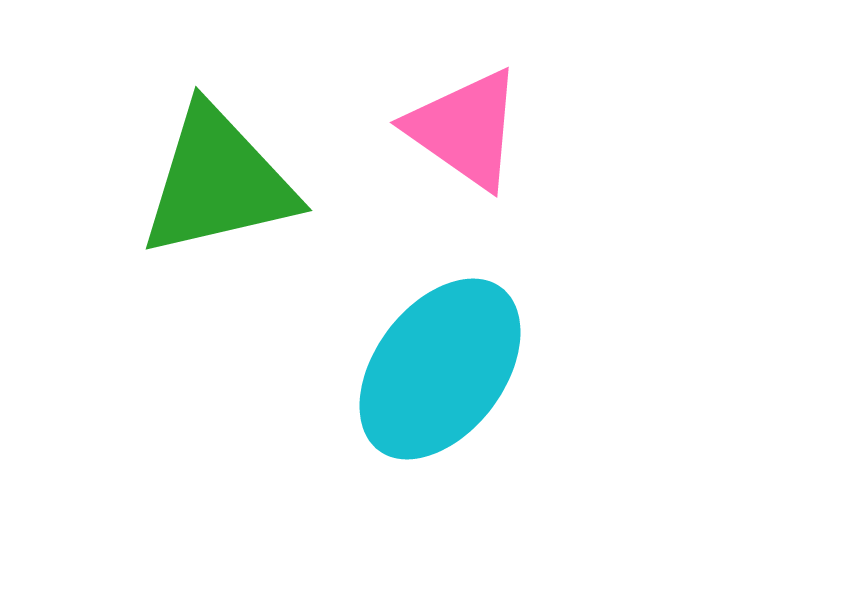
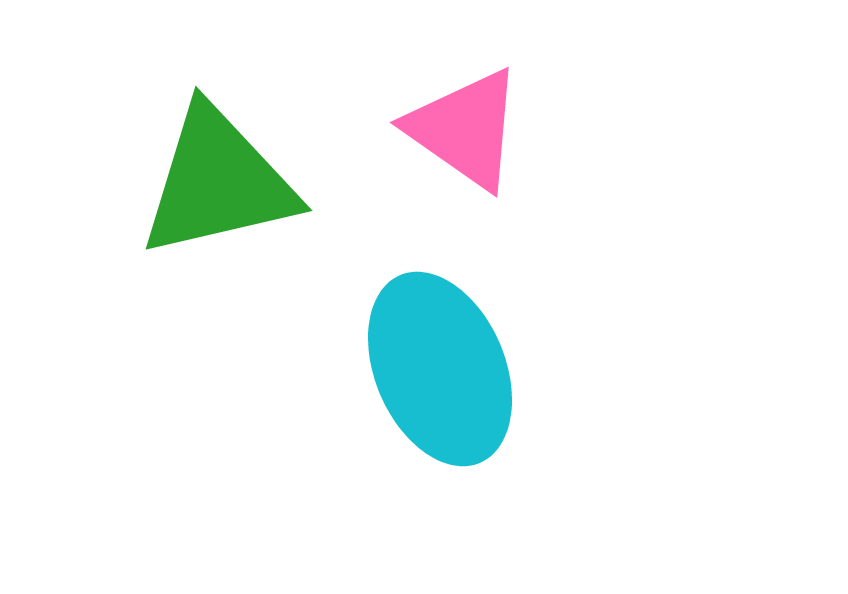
cyan ellipse: rotated 60 degrees counterclockwise
